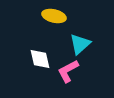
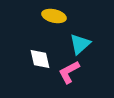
pink L-shape: moved 1 px right, 1 px down
